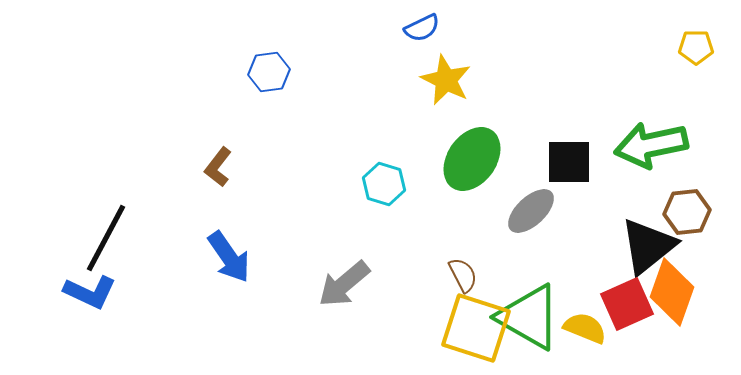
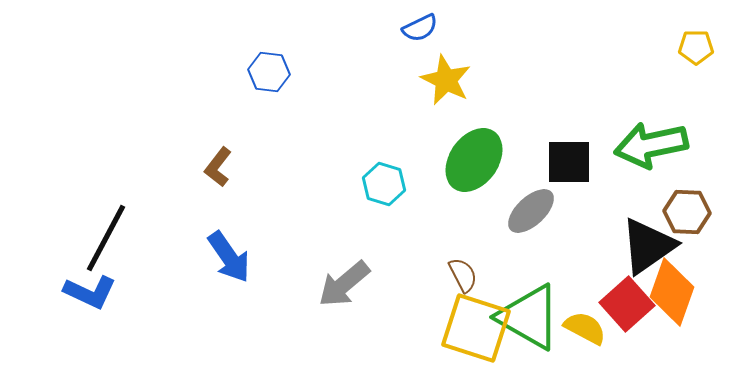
blue semicircle: moved 2 px left
blue hexagon: rotated 15 degrees clockwise
green ellipse: moved 2 px right, 1 px down
brown hexagon: rotated 9 degrees clockwise
black triangle: rotated 4 degrees clockwise
red square: rotated 18 degrees counterclockwise
yellow semicircle: rotated 6 degrees clockwise
